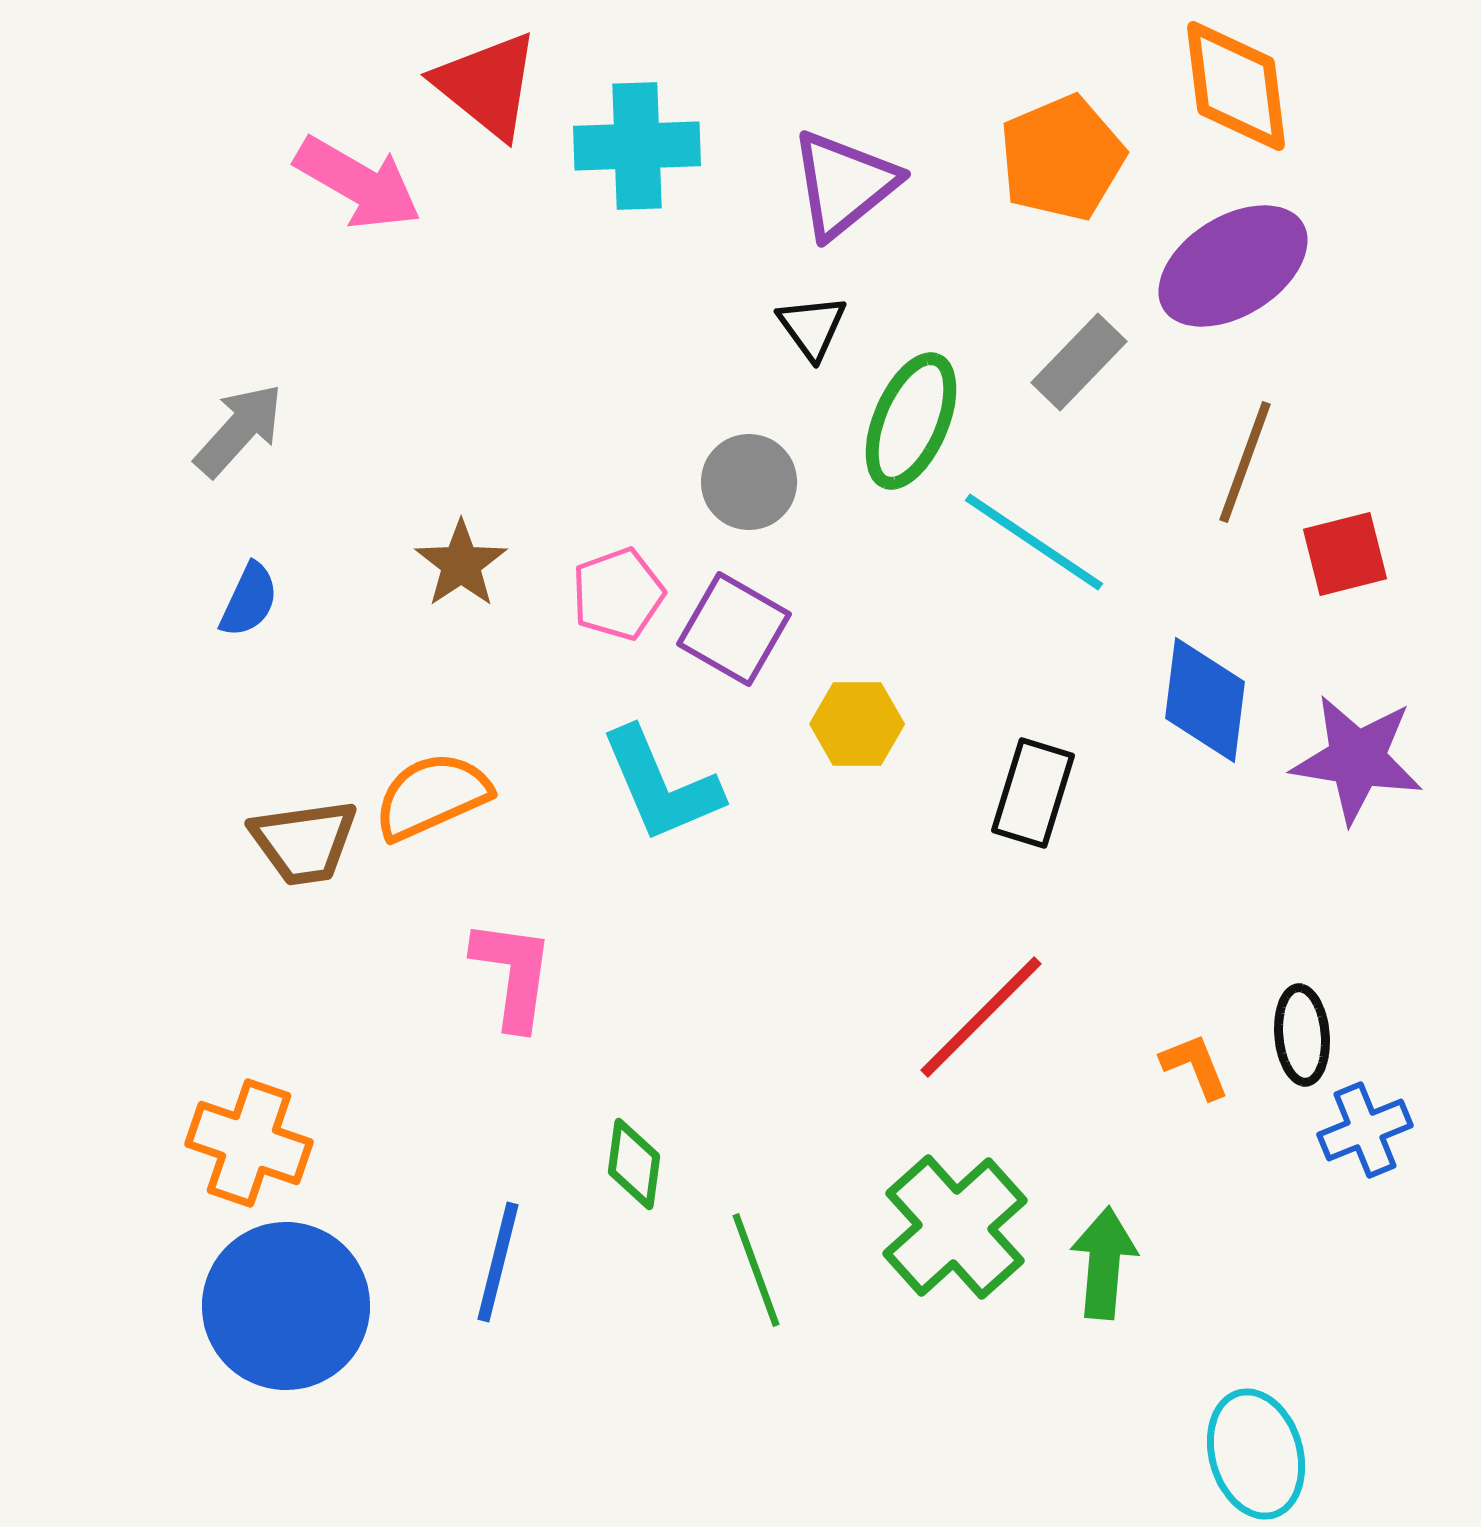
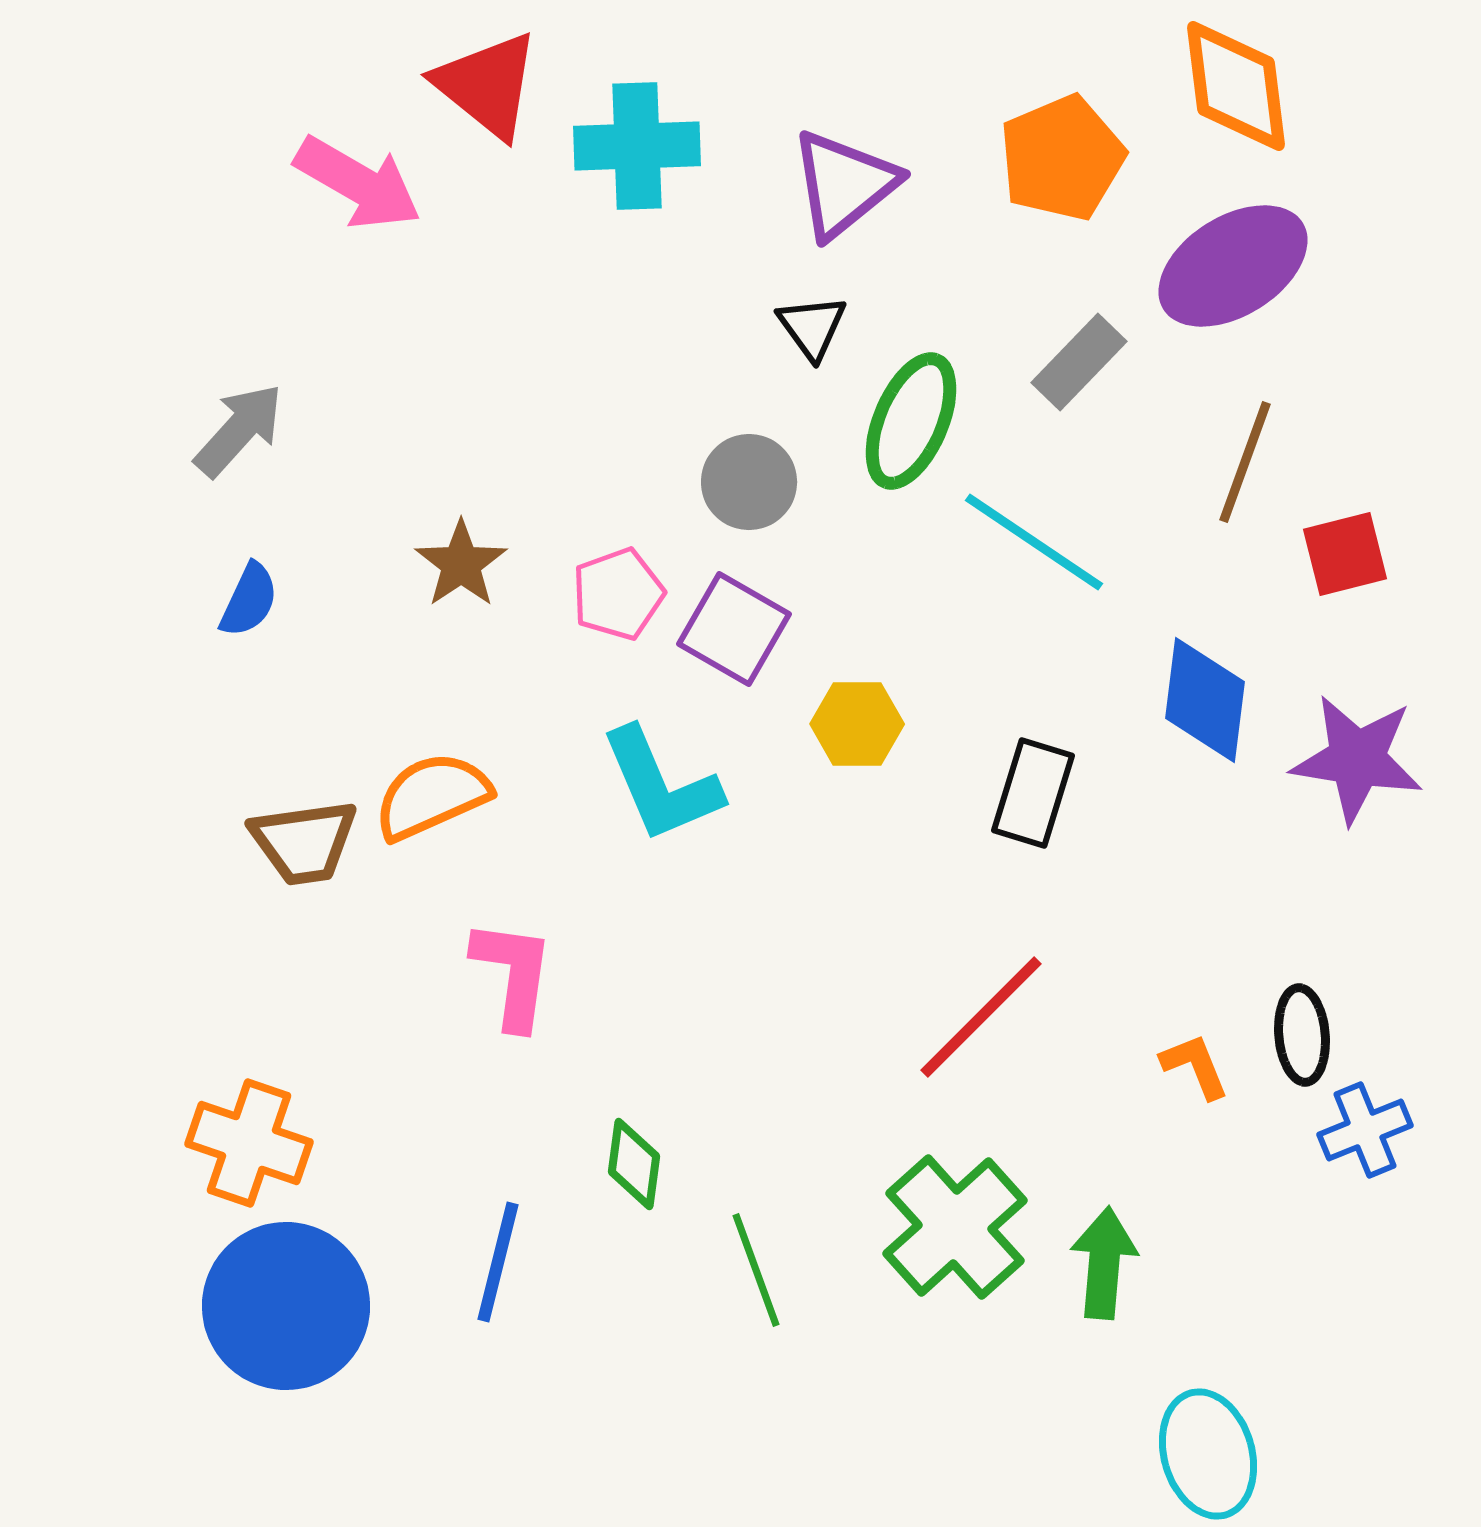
cyan ellipse: moved 48 px left
